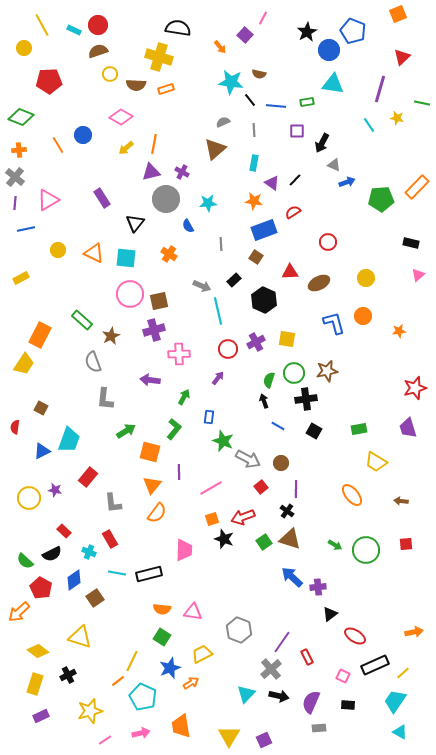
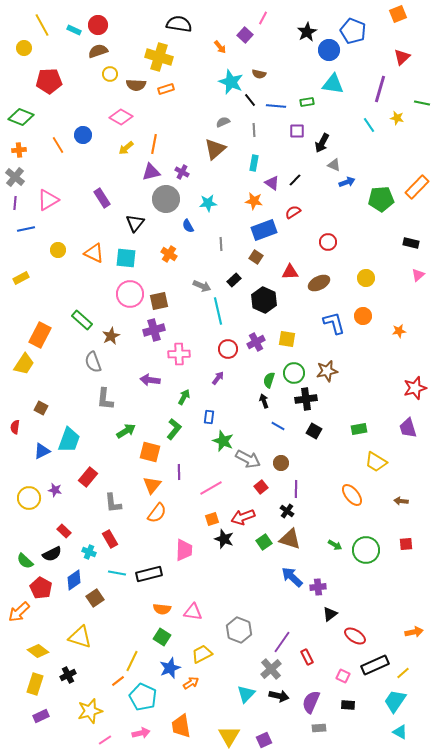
black semicircle at (178, 28): moved 1 px right, 4 px up
cyan star at (231, 82): rotated 15 degrees clockwise
